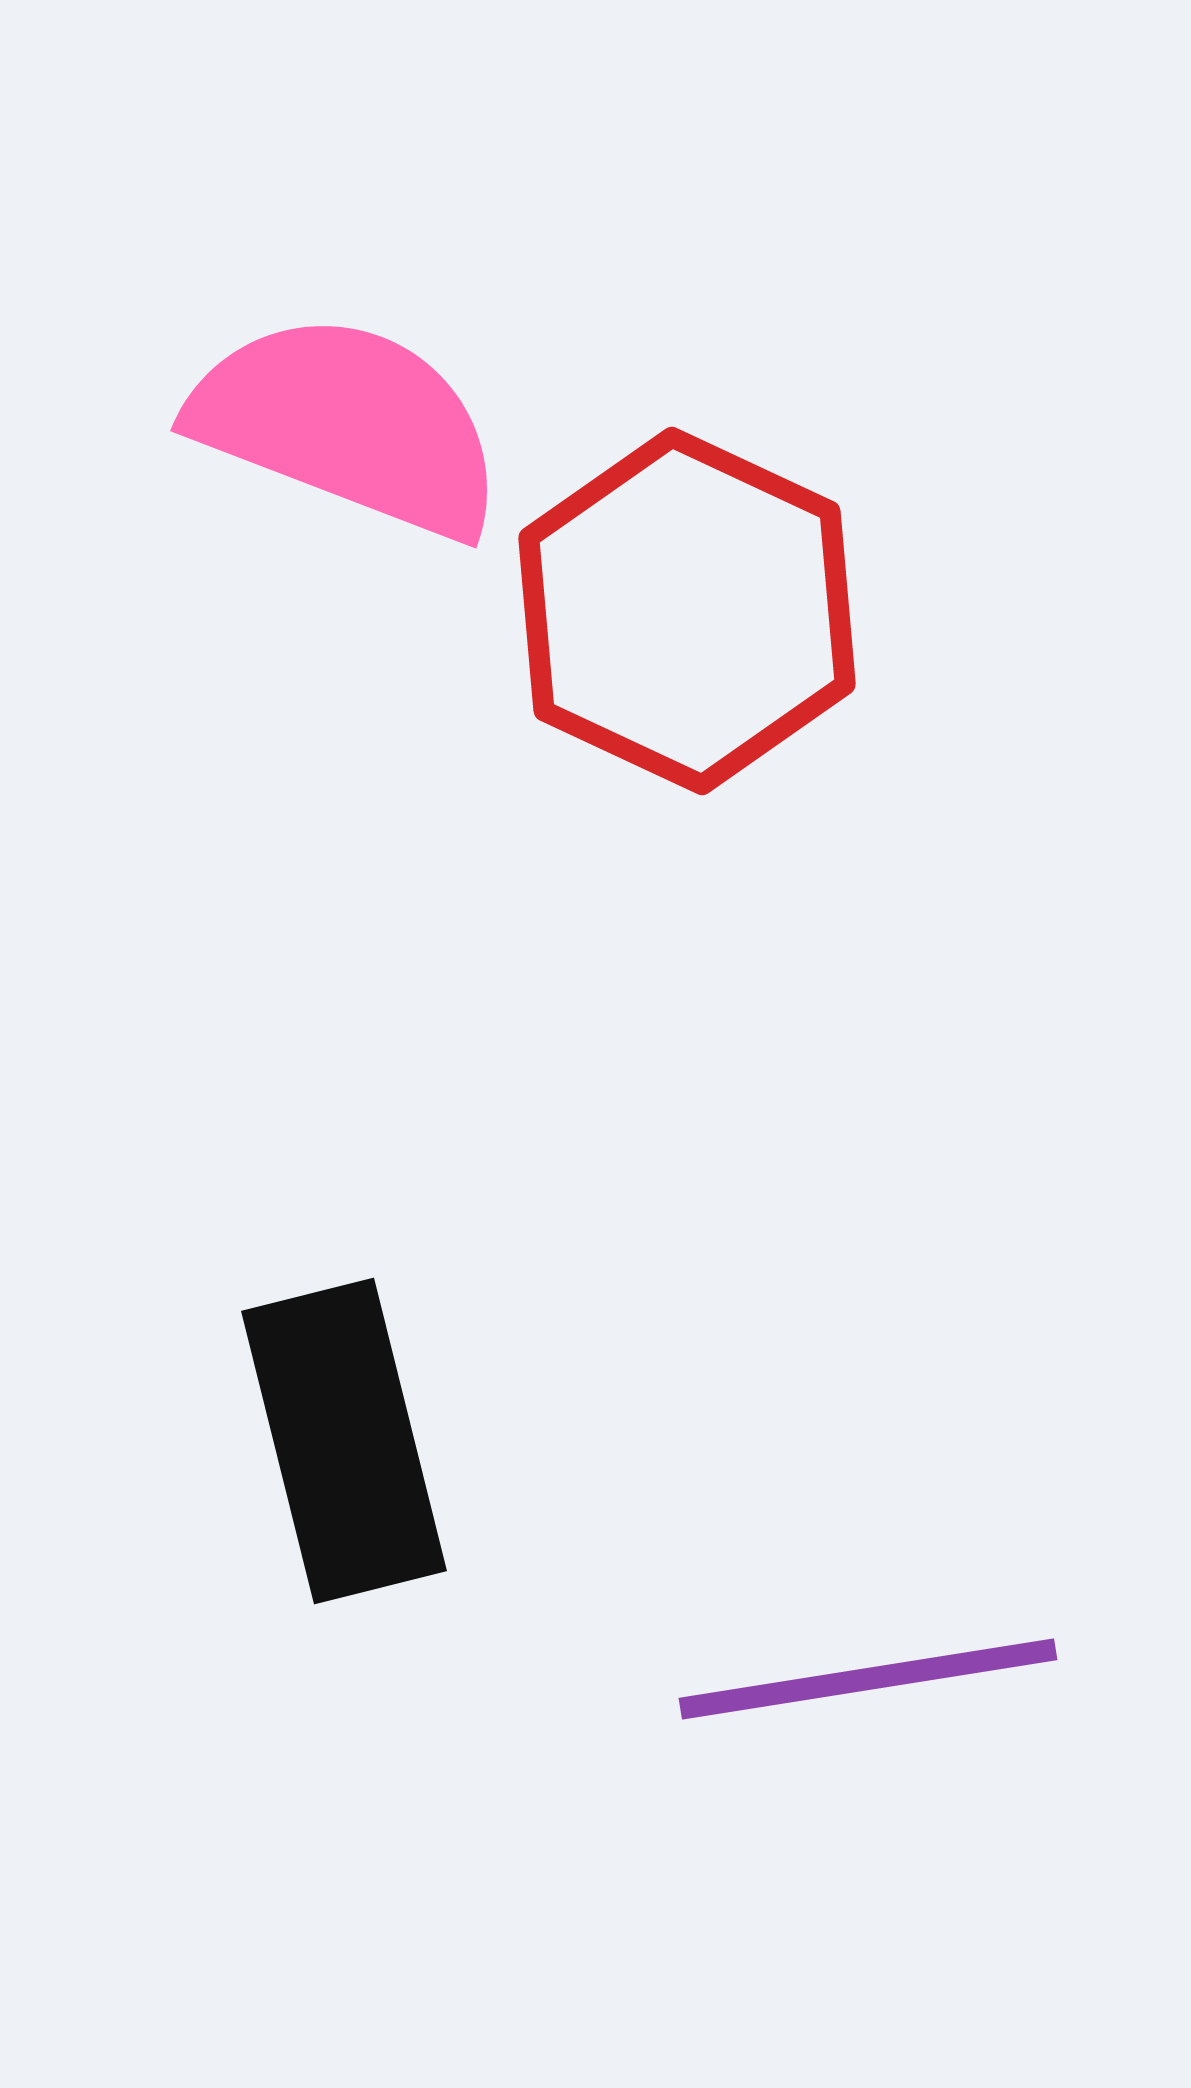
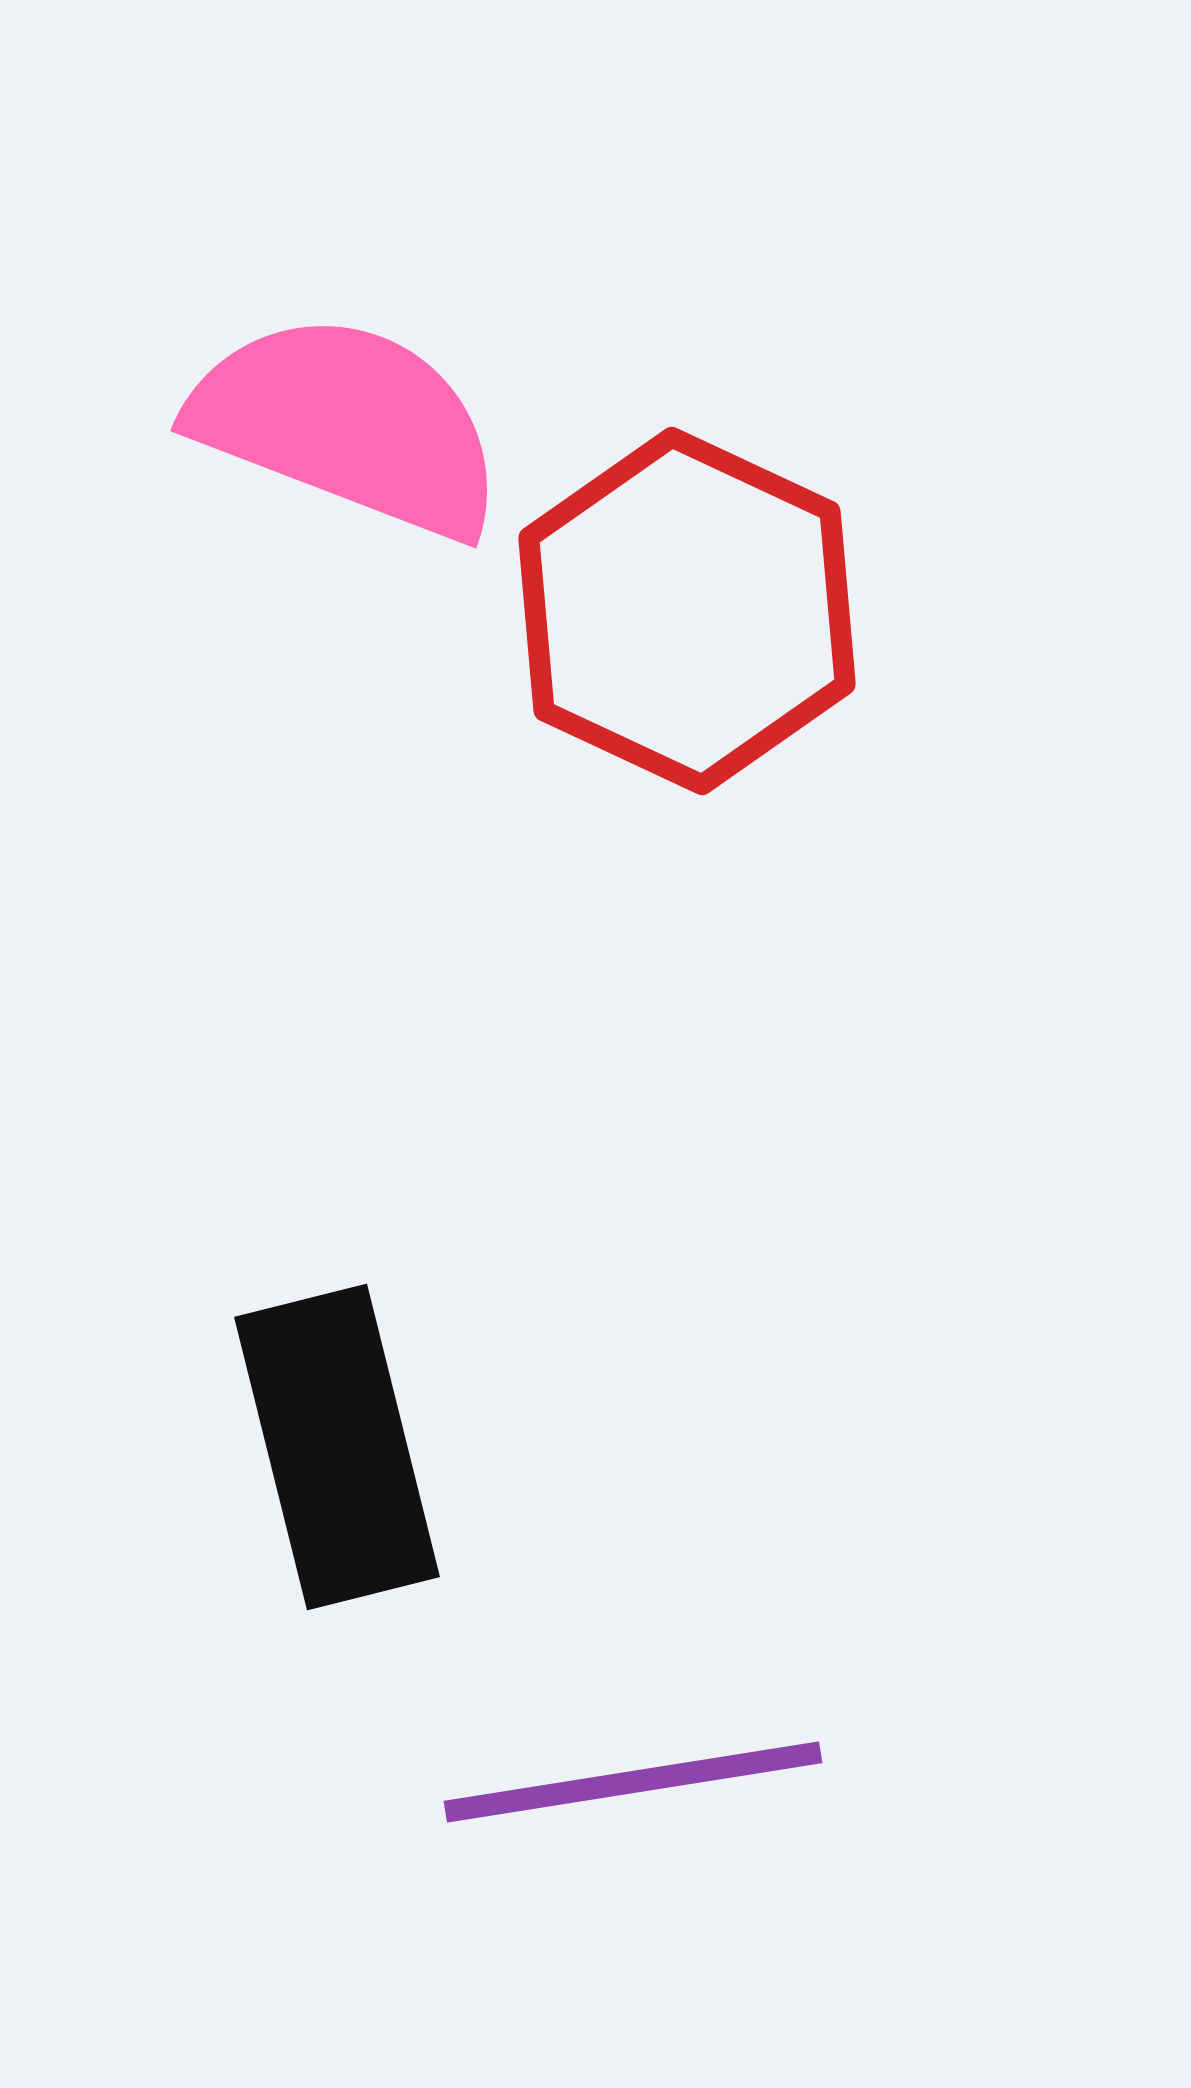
black rectangle: moved 7 px left, 6 px down
purple line: moved 235 px left, 103 px down
